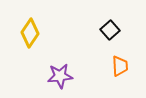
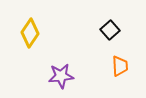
purple star: moved 1 px right
